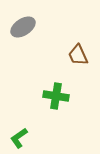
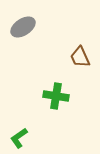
brown trapezoid: moved 2 px right, 2 px down
